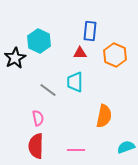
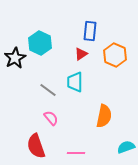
cyan hexagon: moved 1 px right, 2 px down
red triangle: moved 1 px right, 1 px down; rotated 32 degrees counterclockwise
pink semicircle: moved 13 px right; rotated 28 degrees counterclockwise
red semicircle: rotated 20 degrees counterclockwise
pink line: moved 3 px down
